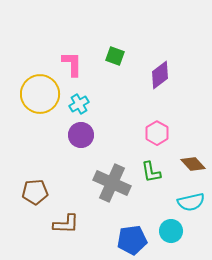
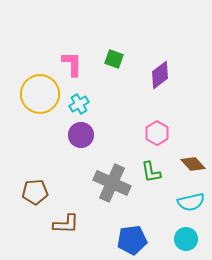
green square: moved 1 px left, 3 px down
cyan circle: moved 15 px right, 8 px down
